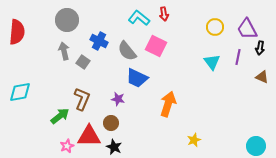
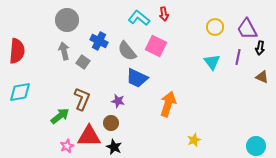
red semicircle: moved 19 px down
purple star: moved 2 px down
